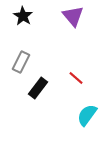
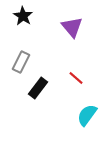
purple triangle: moved 1 px left, 11 px down
